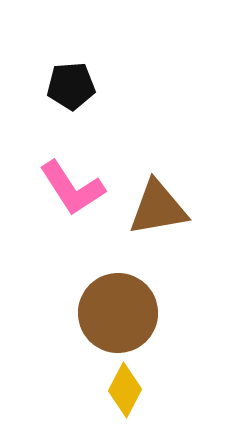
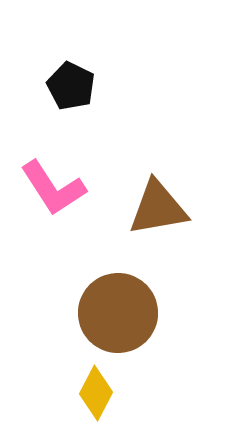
black pentagon: rotated 30 degrees clockwise
pink L-shape: moved 19 px left
yellow diamond: moved 29 px left, 3 px down
